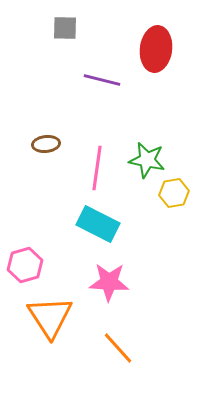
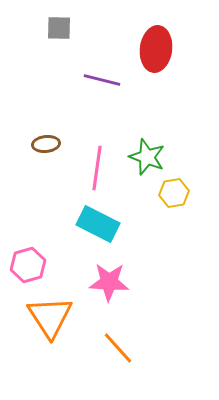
gray square: moved 6 px left
green star: moved 3 px up; rotated 9 degrees clockwise
pink hexagon: moved 3 px right
